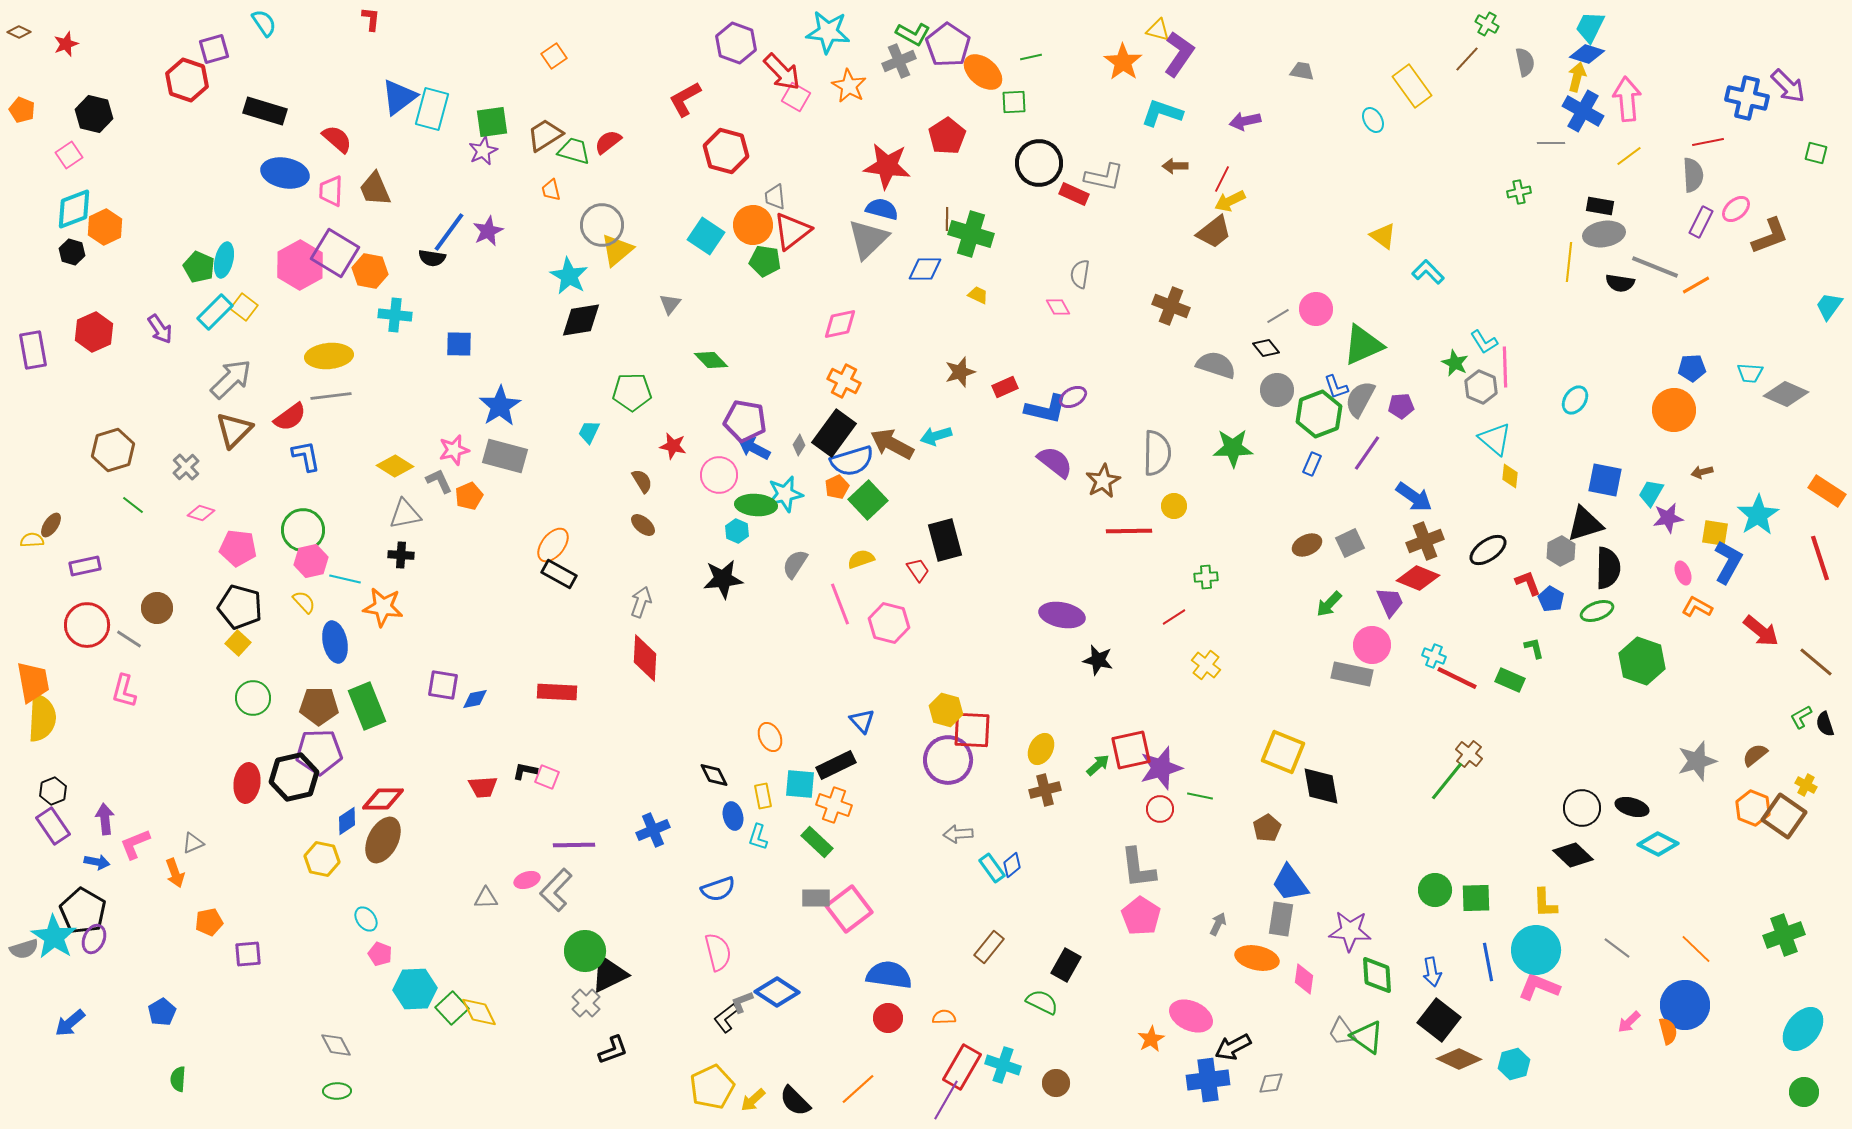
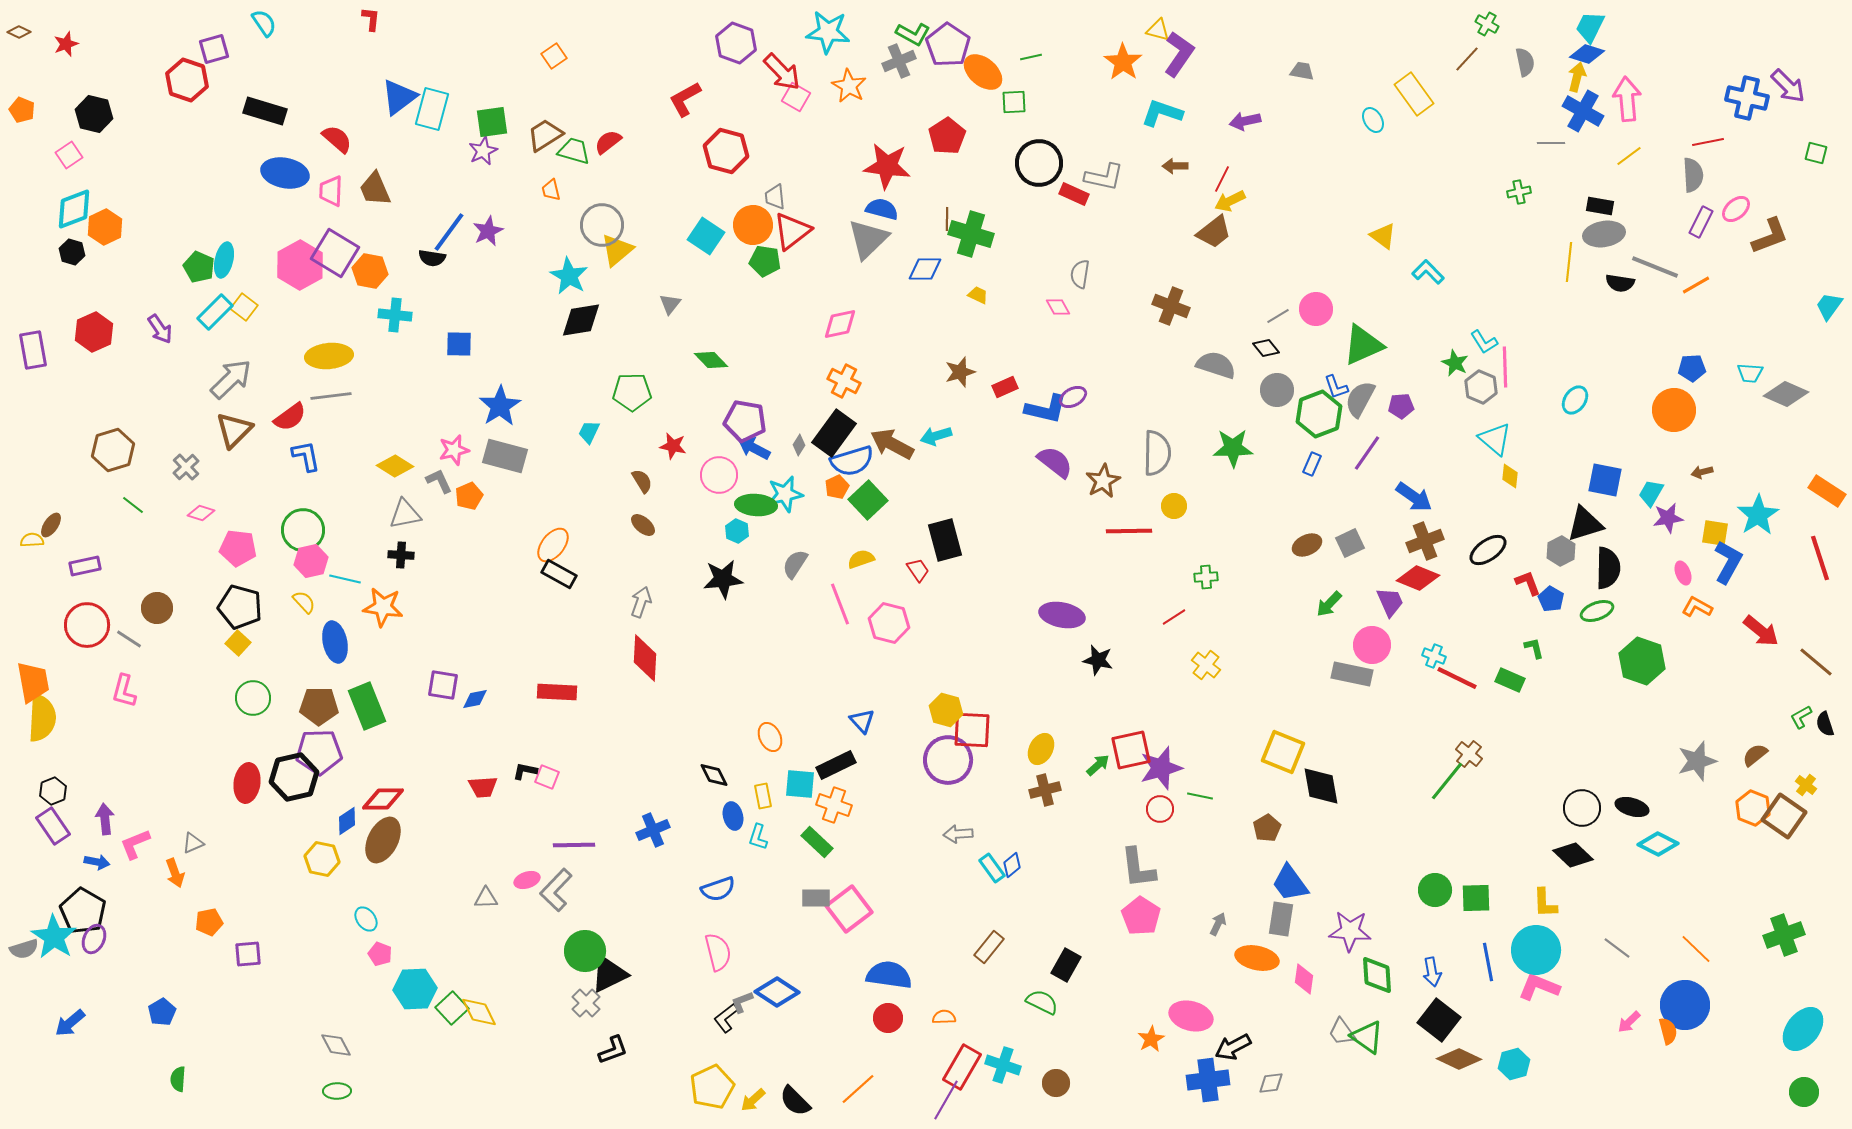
yellow rectangle at (1412, 86): moved 2 px right, 8 px down
yellow cross at (1806, 785): rotated 10 degrees clockwise
pink ellipse at (1191, 1016): rotated 9 degrees counterclockwise
